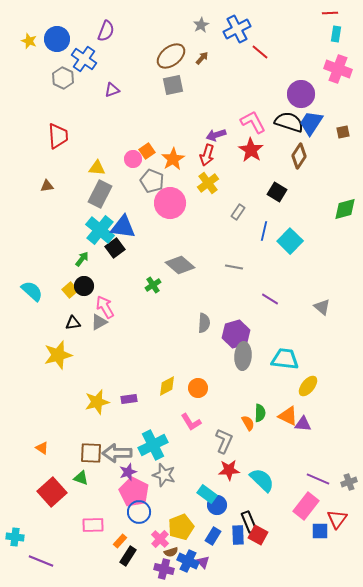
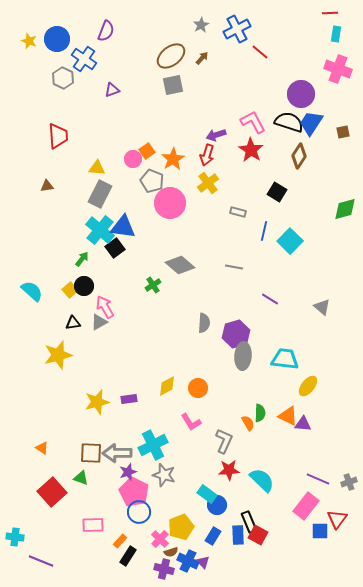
gray rectangle at (238, 212): rotated 70 degrees clockwise
